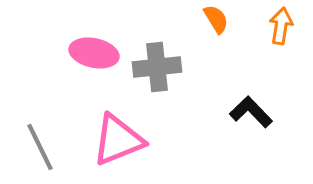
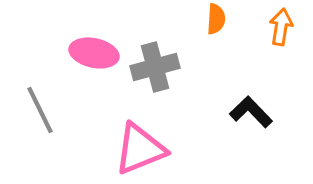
orange semicircle: rotated 36 degrees clockwise
orange arrow: moved 1 px down
gray cross: moved 2 px left; rotated 9 degrees counterclockwise
pink triangle: moved 22 px right, 9 px down
gray line: moved 37 px up
